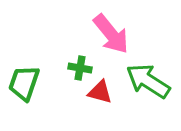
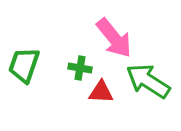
pink arrow: moved 3 px right, 4 px down
green trapezoid: moved 18 px up
red triangle: moved 1 px right; rotated 12 degrees counterclockwise
